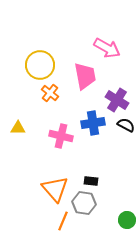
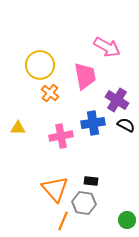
pink arrow: moved 1 px up
pink cross: rotated 25 degrees counterclockwise
